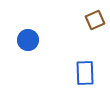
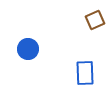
blue circle: moved 9 px down
